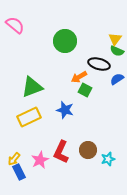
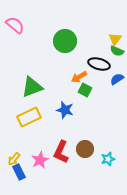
brown circle: moved 3 px left, 1 px up
